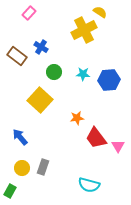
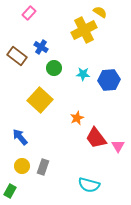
green circle: moved 4 px up
orange star: rotated 16 degrees counterclockwise
yellow circle: moved 2 px up
